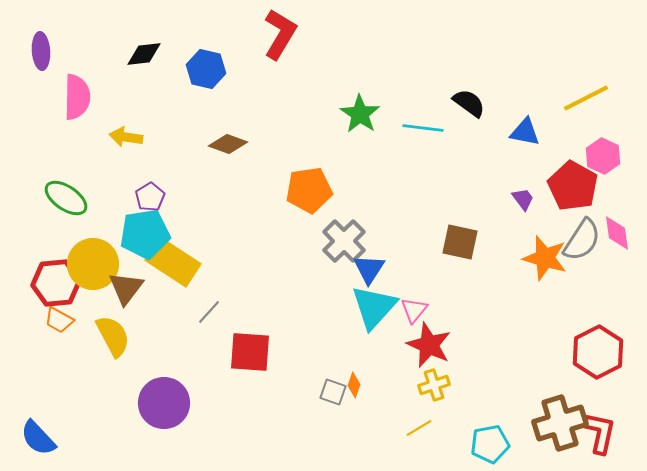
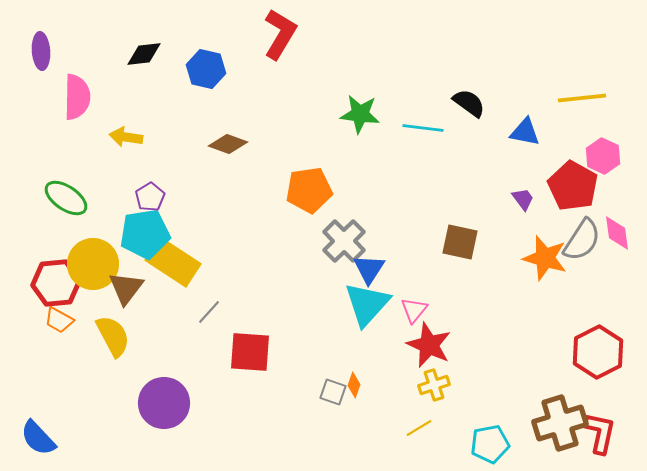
yellow line at (586, 98): moved 4 px left; rotated 21 degrees clockwise
green star at (360, 114): rotated 27 degrees counterclockwise
cyan triangle at (374, 307): moved 7 px left, 3 px up
